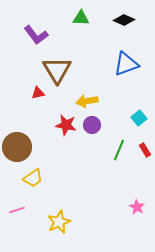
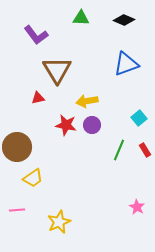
red triangle: moved 5 px down
pink line: rotated 14 degrees clockwise
